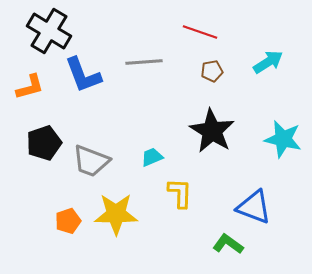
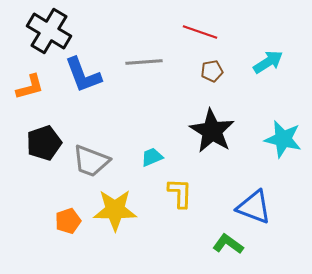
yellow star: moved 1 px left, 4 px up
